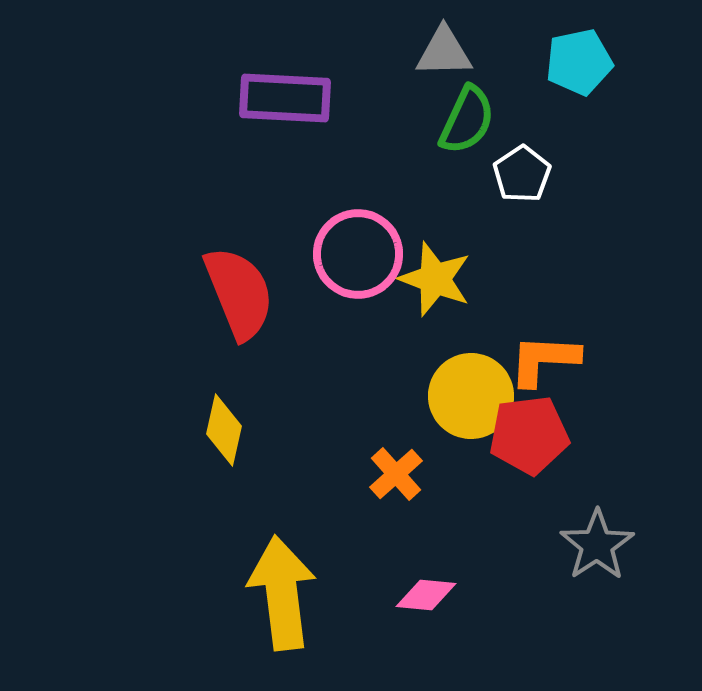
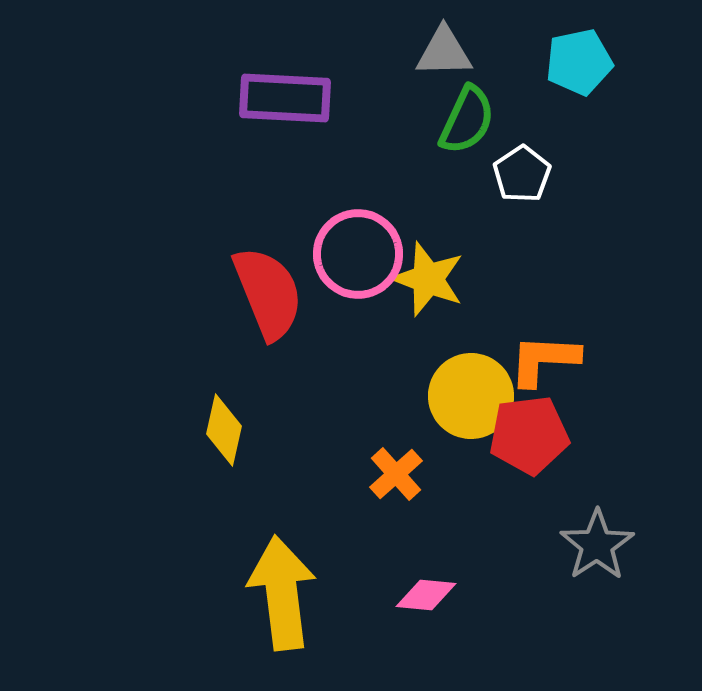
yellow star: moved 7 px left
red semicircle: moved 29 px right
